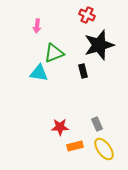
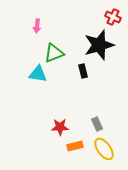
red cross: moved 26 px right, 2 px down
cyan triangle: moved 1 px left, 1 px down
